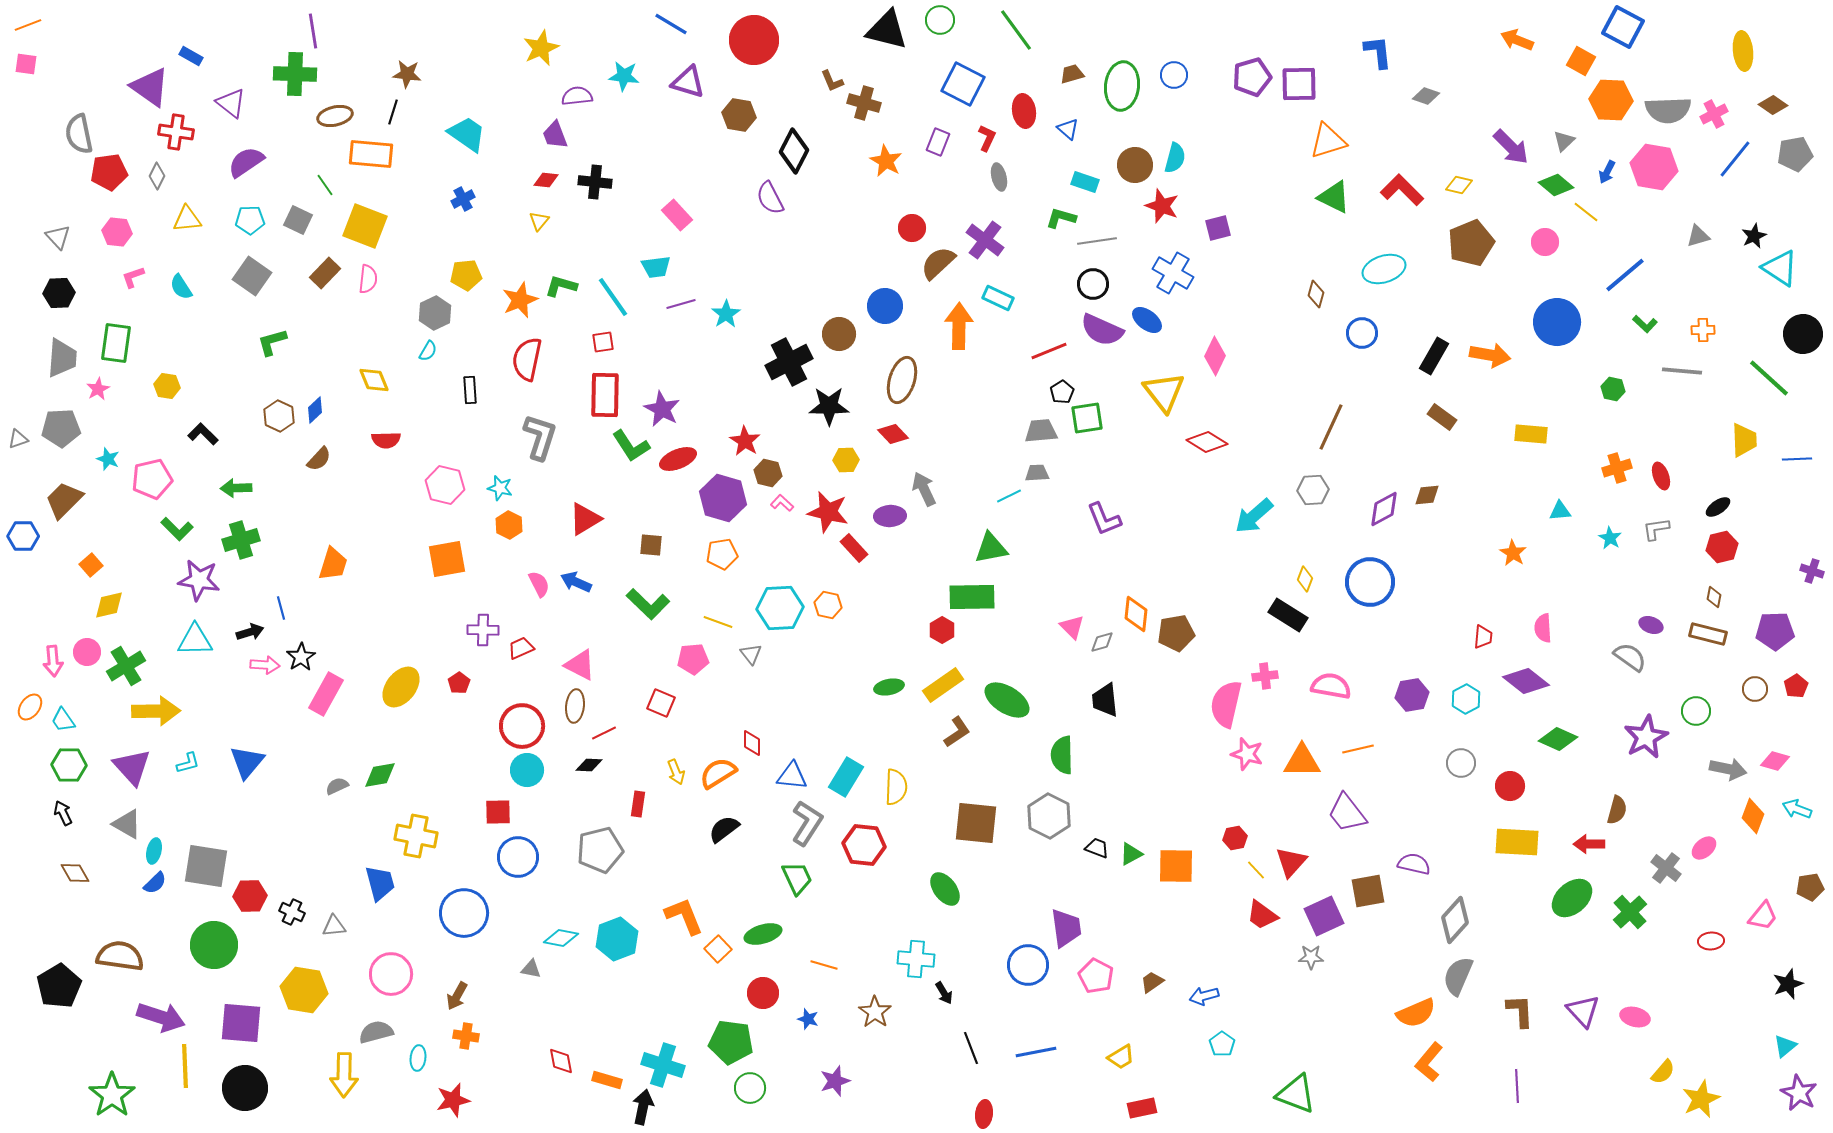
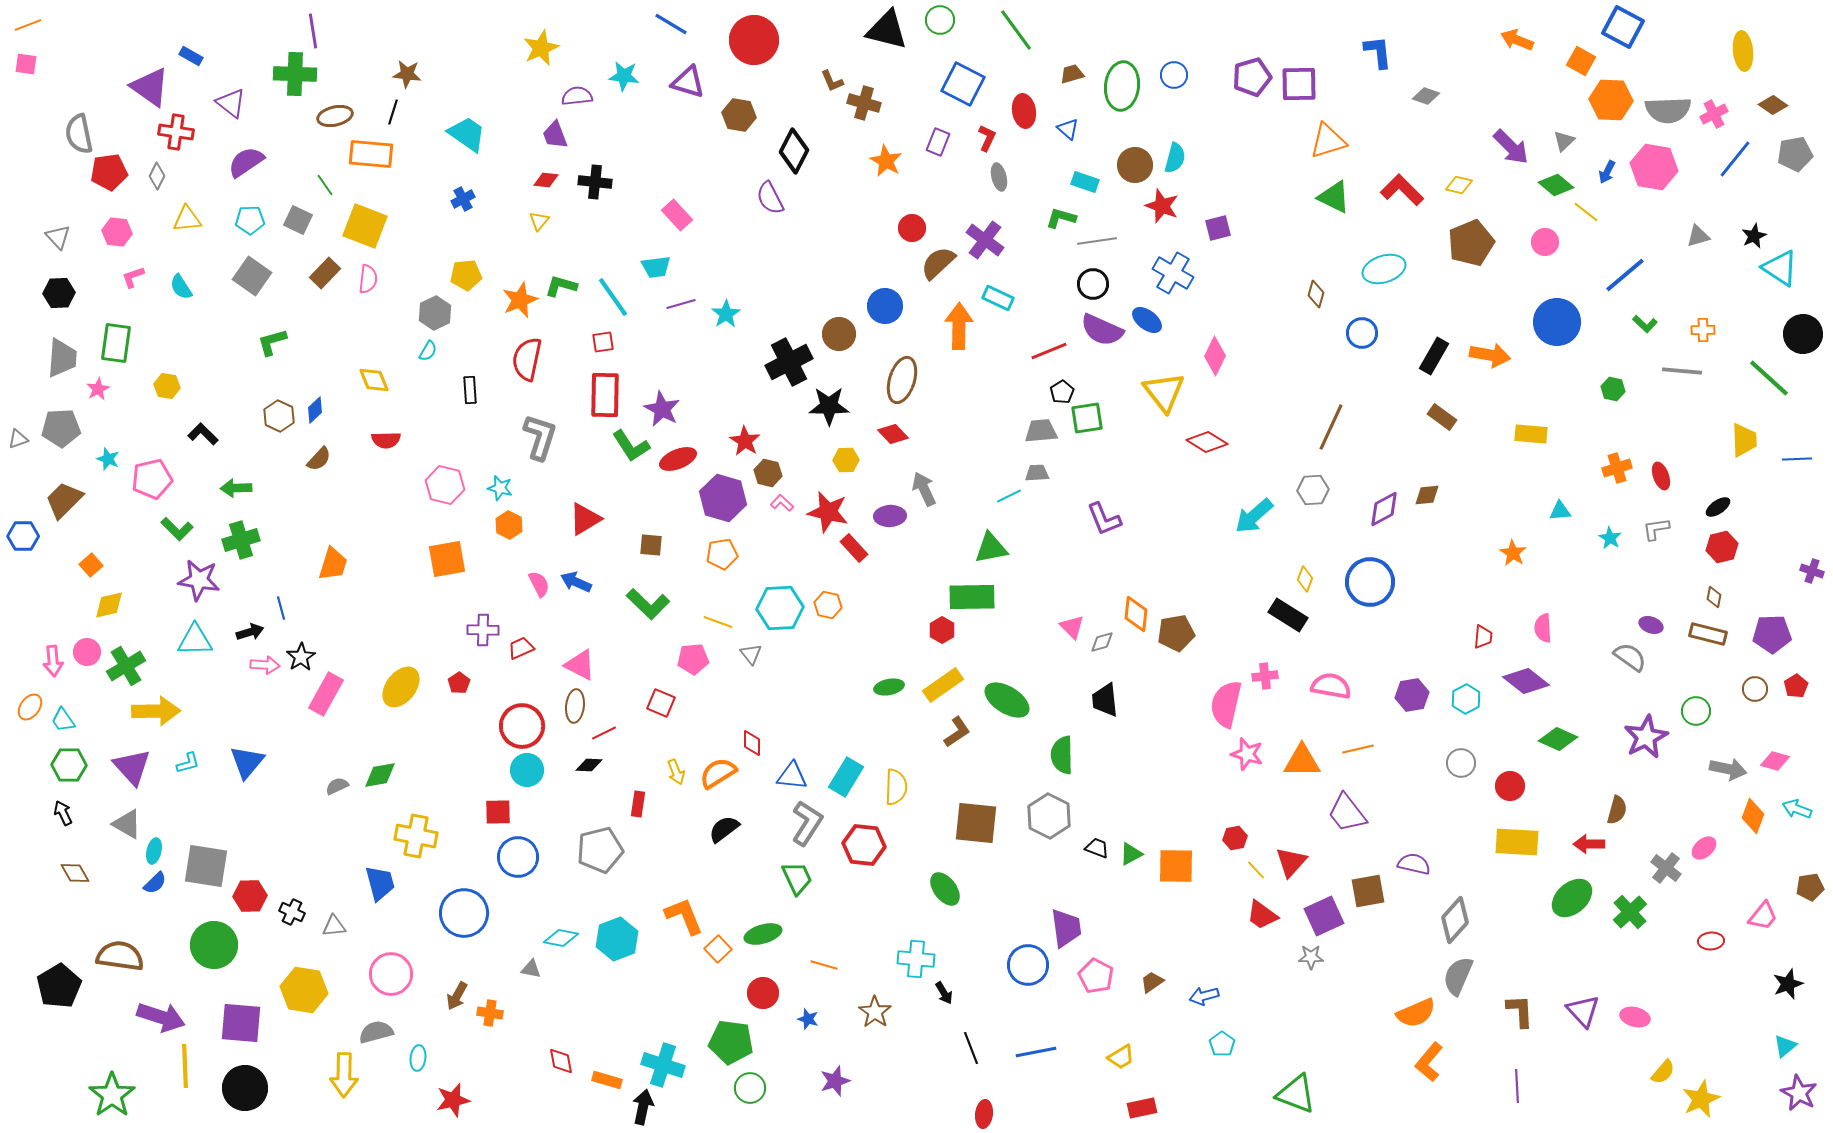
purple pentagon at (1775, 631): moved 3 px left, 3 px down
orange cross at (466, 1036): moved 24 px right, 23 px up
